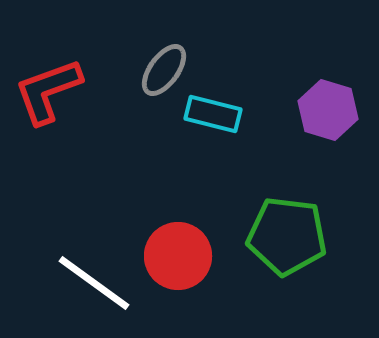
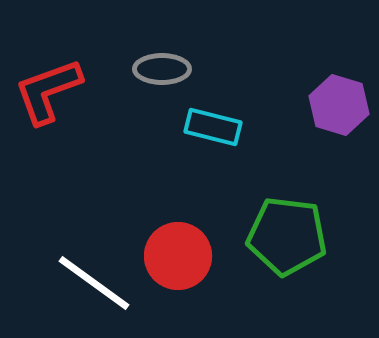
gray ellipse: moved 2 px left, 1 px up; rotated 54 degrees clockwise
purple hexagon: moved 11 px right, 5 px up
cyan rectangle: moved 13 px down
